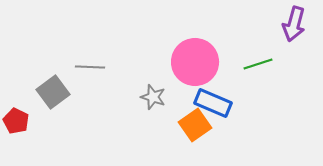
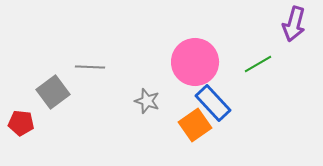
green line: rotated 12 degrees counterclockwise
gray star: moved 6 px left, 4 px down
blue rectangle: rotated 24 degrees clockwise
red pentagon: moved 5 px right, 2 px down; rotated 20 degrees counterclockwise
